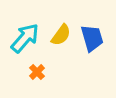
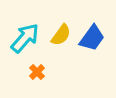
blue trapezoid: rotated 52 degrees clockwise
